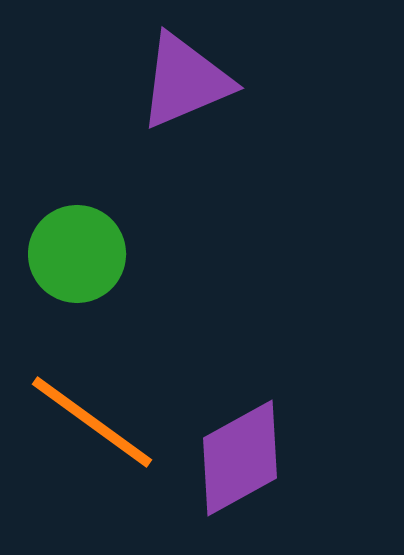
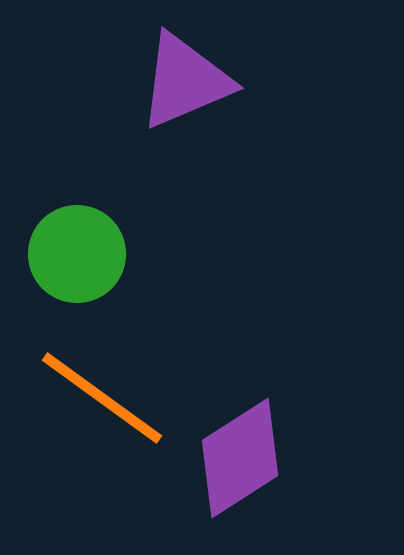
orange line: moved 10 px right, 24 px up
purple diamond: rotated 4 degrees counterclockwise
